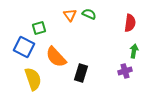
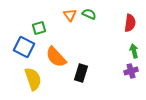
green arrow: rotated 24 degrees counterclockwise
purple cross: moved 6 px right
